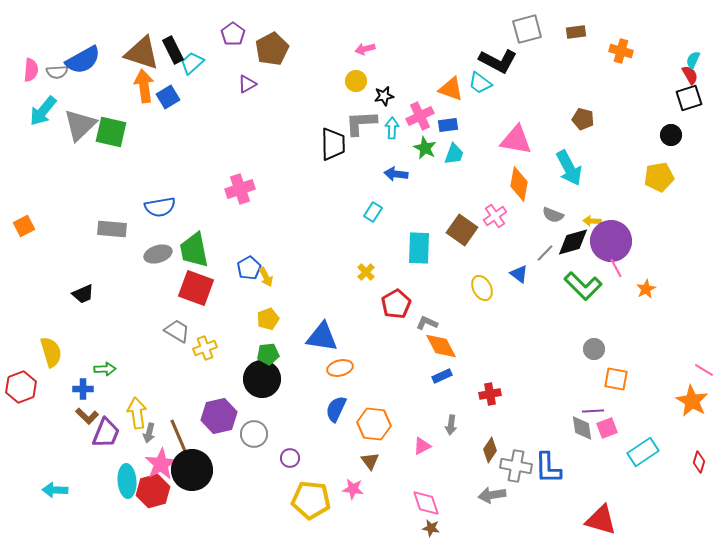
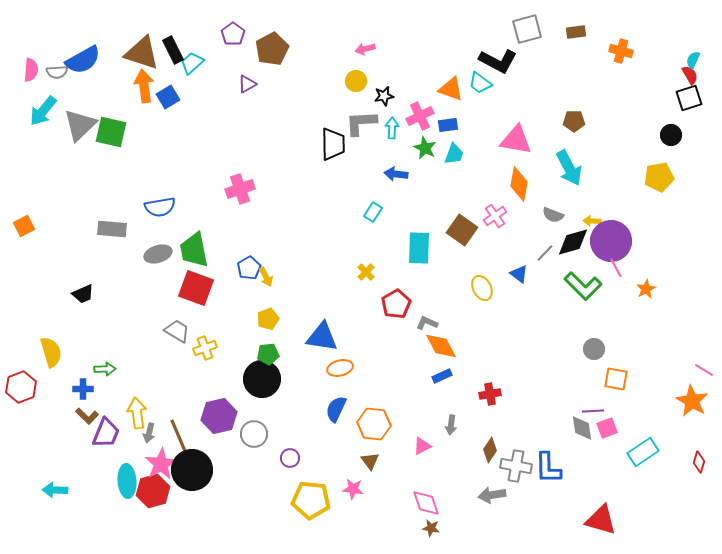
brown pentagon at (583, 119): moved 9 px left, 2 px down; rotated 15 degrees counterclockwise
